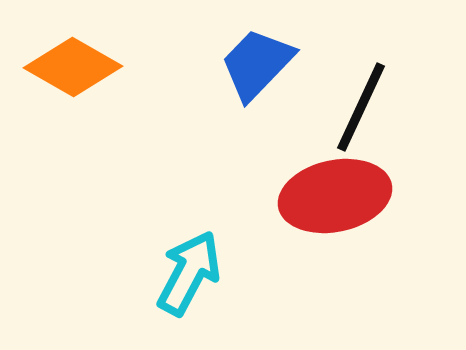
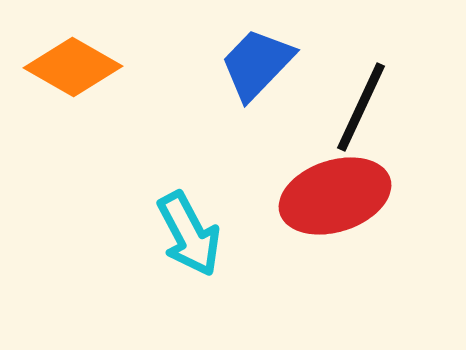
red ellipse: rotated 6 degrees counterclockwise
cyan arrow: moved 39 px up; rotated 124 degrees clockwise
